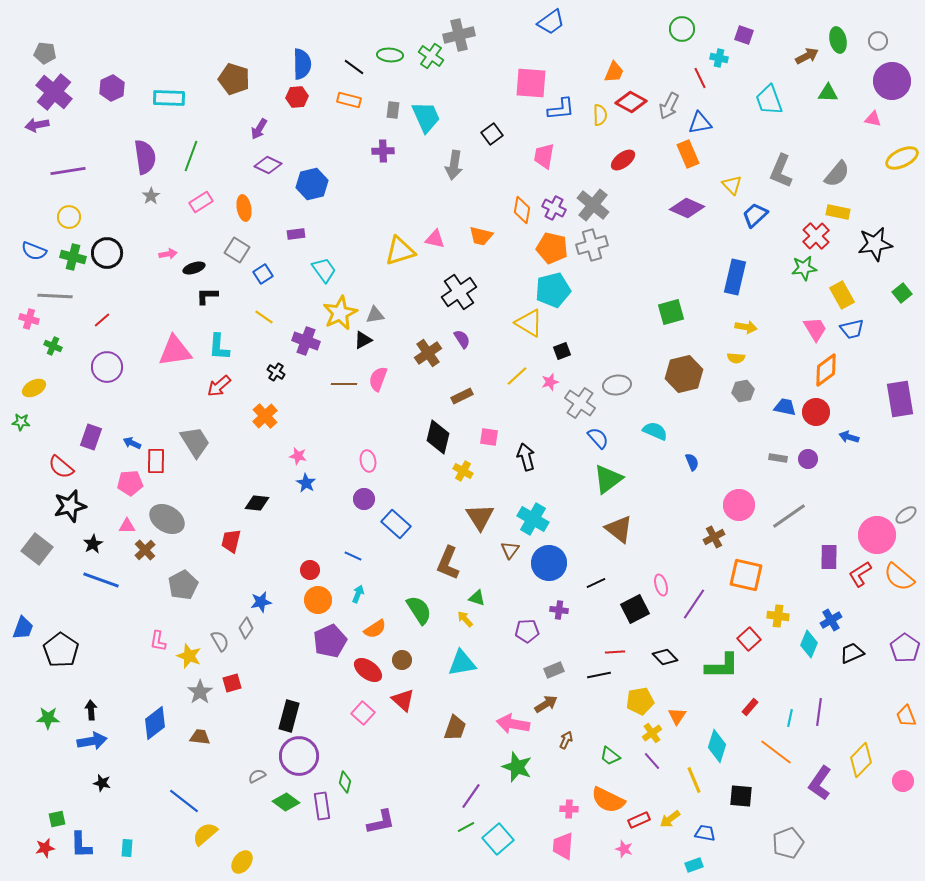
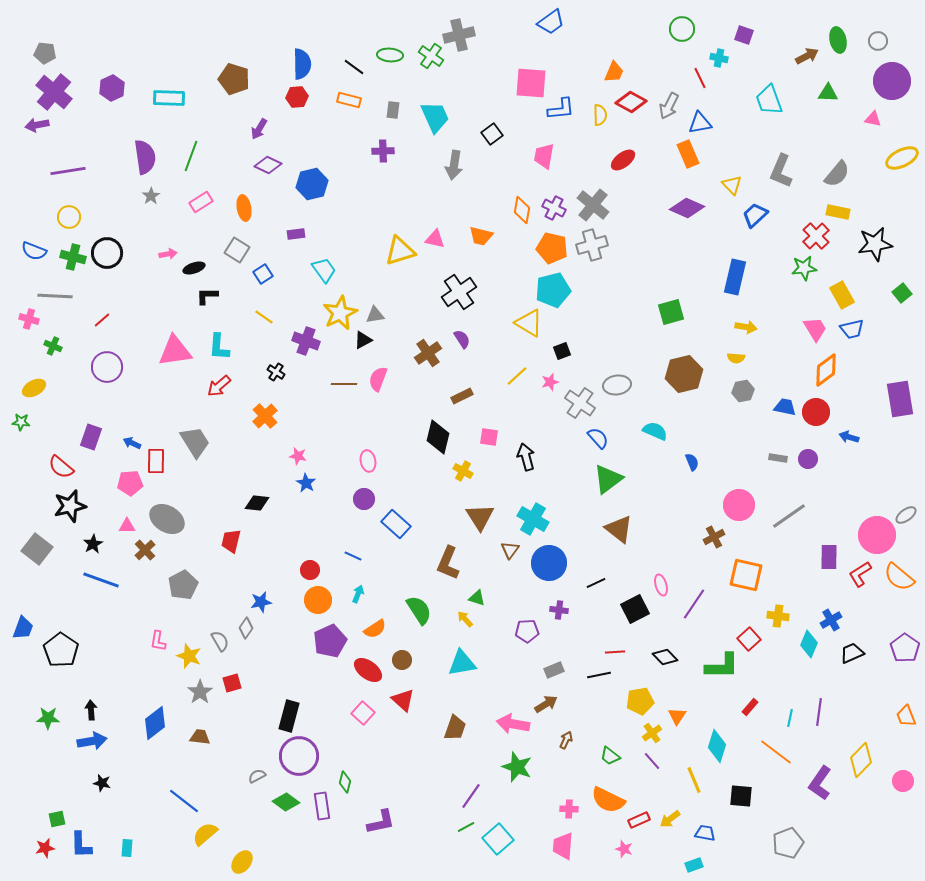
cyan trapezoid at (426, 117): moved 9 px right
